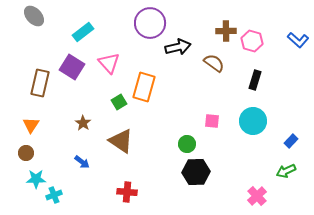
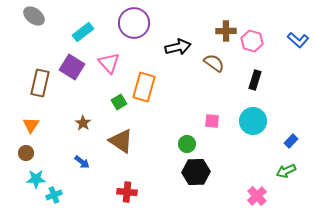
gray ellipse: rotated 10 degrees counterclockwise
purple circle: moved 16 px left
